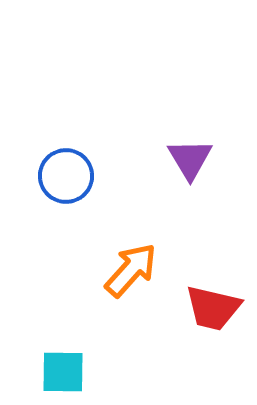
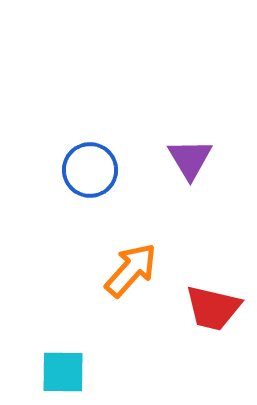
blue circle: moved 24 px right, 6 px up
